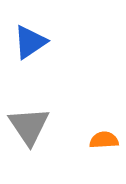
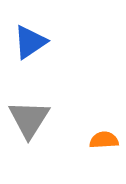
gray triangle: moved 7 px up; rotated 6 degrees clockwise
